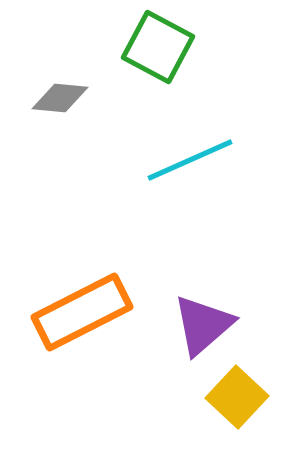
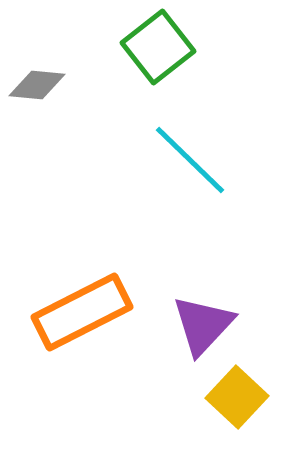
green square: rotated 24 degrees clockwise
gray diamond: moved 23 px left, 13 px up
cyan line: rotated 68 degrees clockwise
purple triangle: rotated 6 degrees counterclockwise
